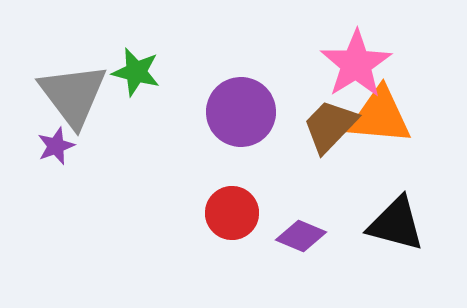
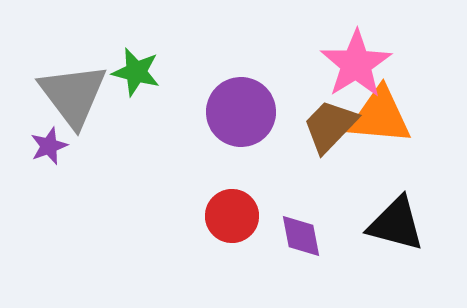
purple star: moved 7 px left
red circle: moved 3 px down
purple diamond: rotated 57 degrees clockwise
